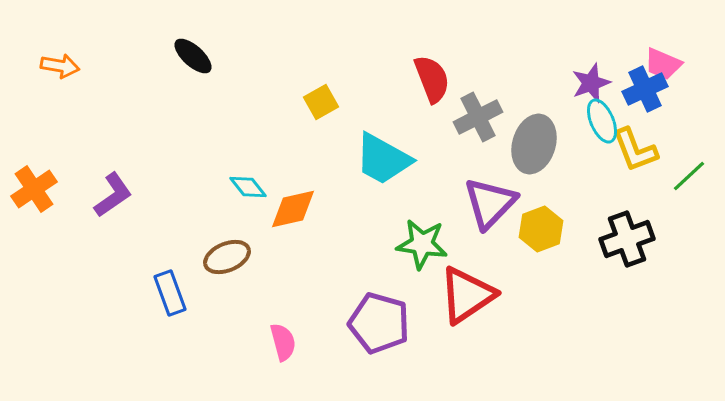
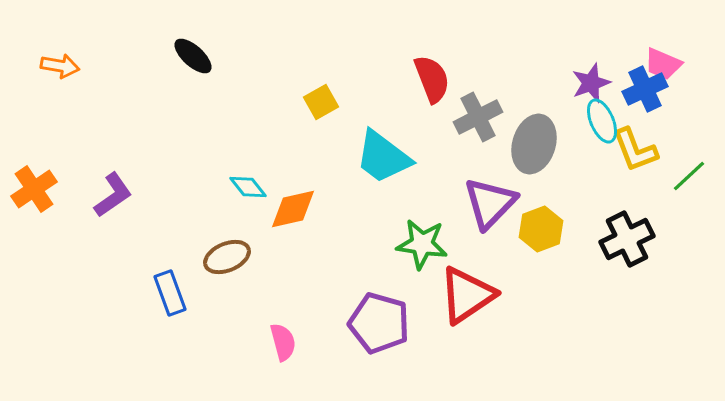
cyan trapezoid: moved 2 px up; rotated 8 degrees clockwise
black cross: rotated 6 degrees counterclockwise
